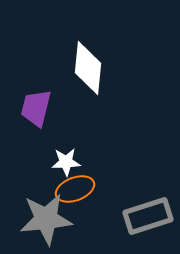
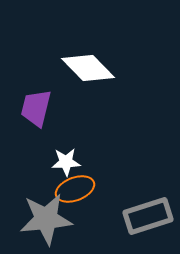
white diamond: rotated 50 degrees counterclockwise
